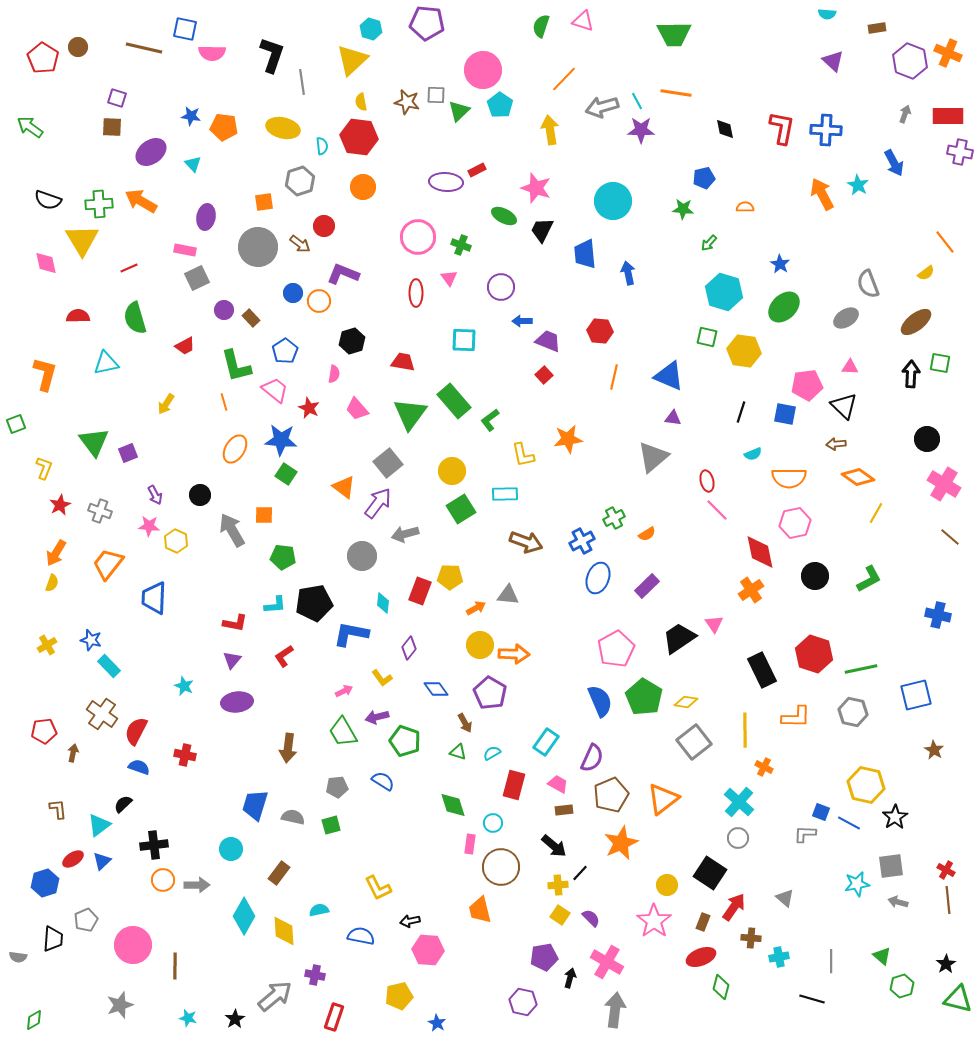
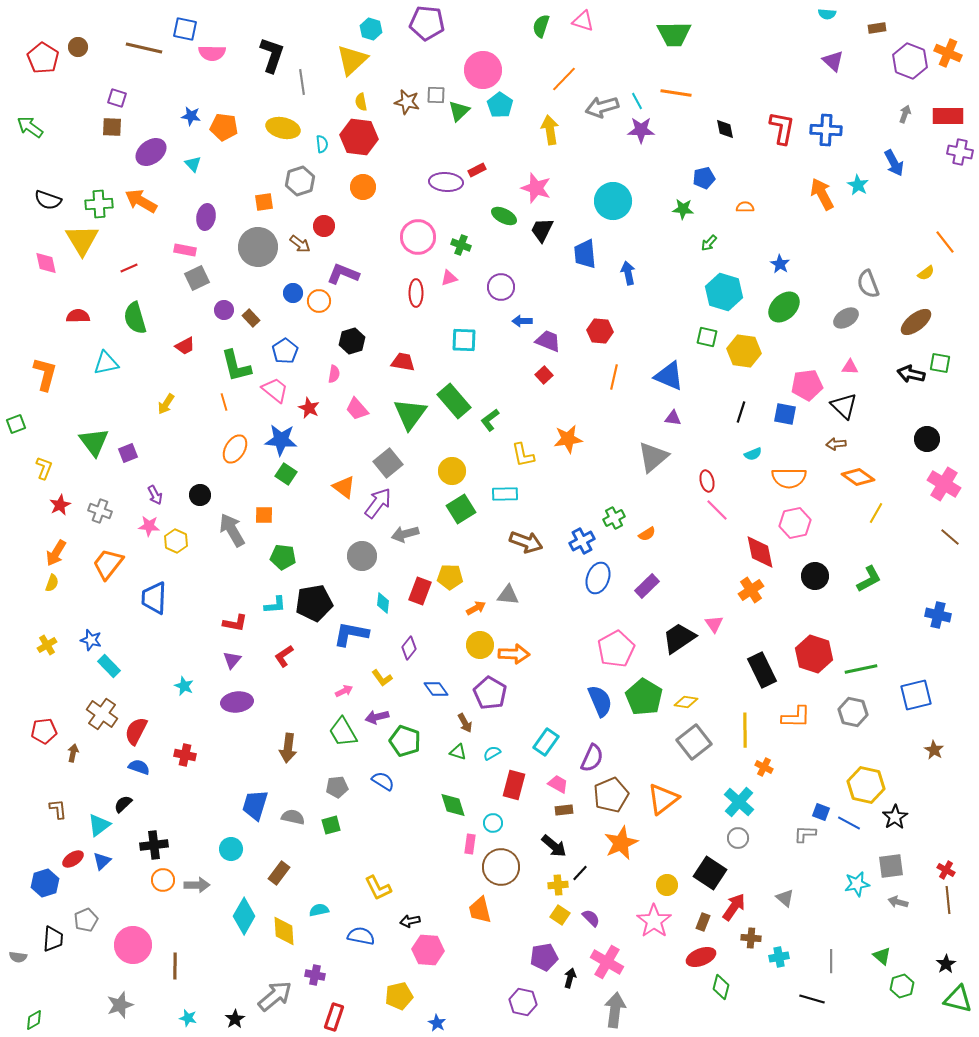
cyan semicircle at (322, 146): moved 2 px up
pink triangle at (449, 278): rotated 48 degrees clockwise
black arrow at (911, 374): rotated 80 degrees counterclockwise
